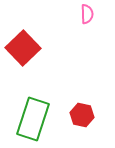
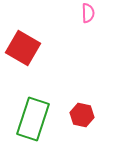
pink semicircle: moved 1 px right, 1 px up
red square: rotated 16 degrees counterclockwise
